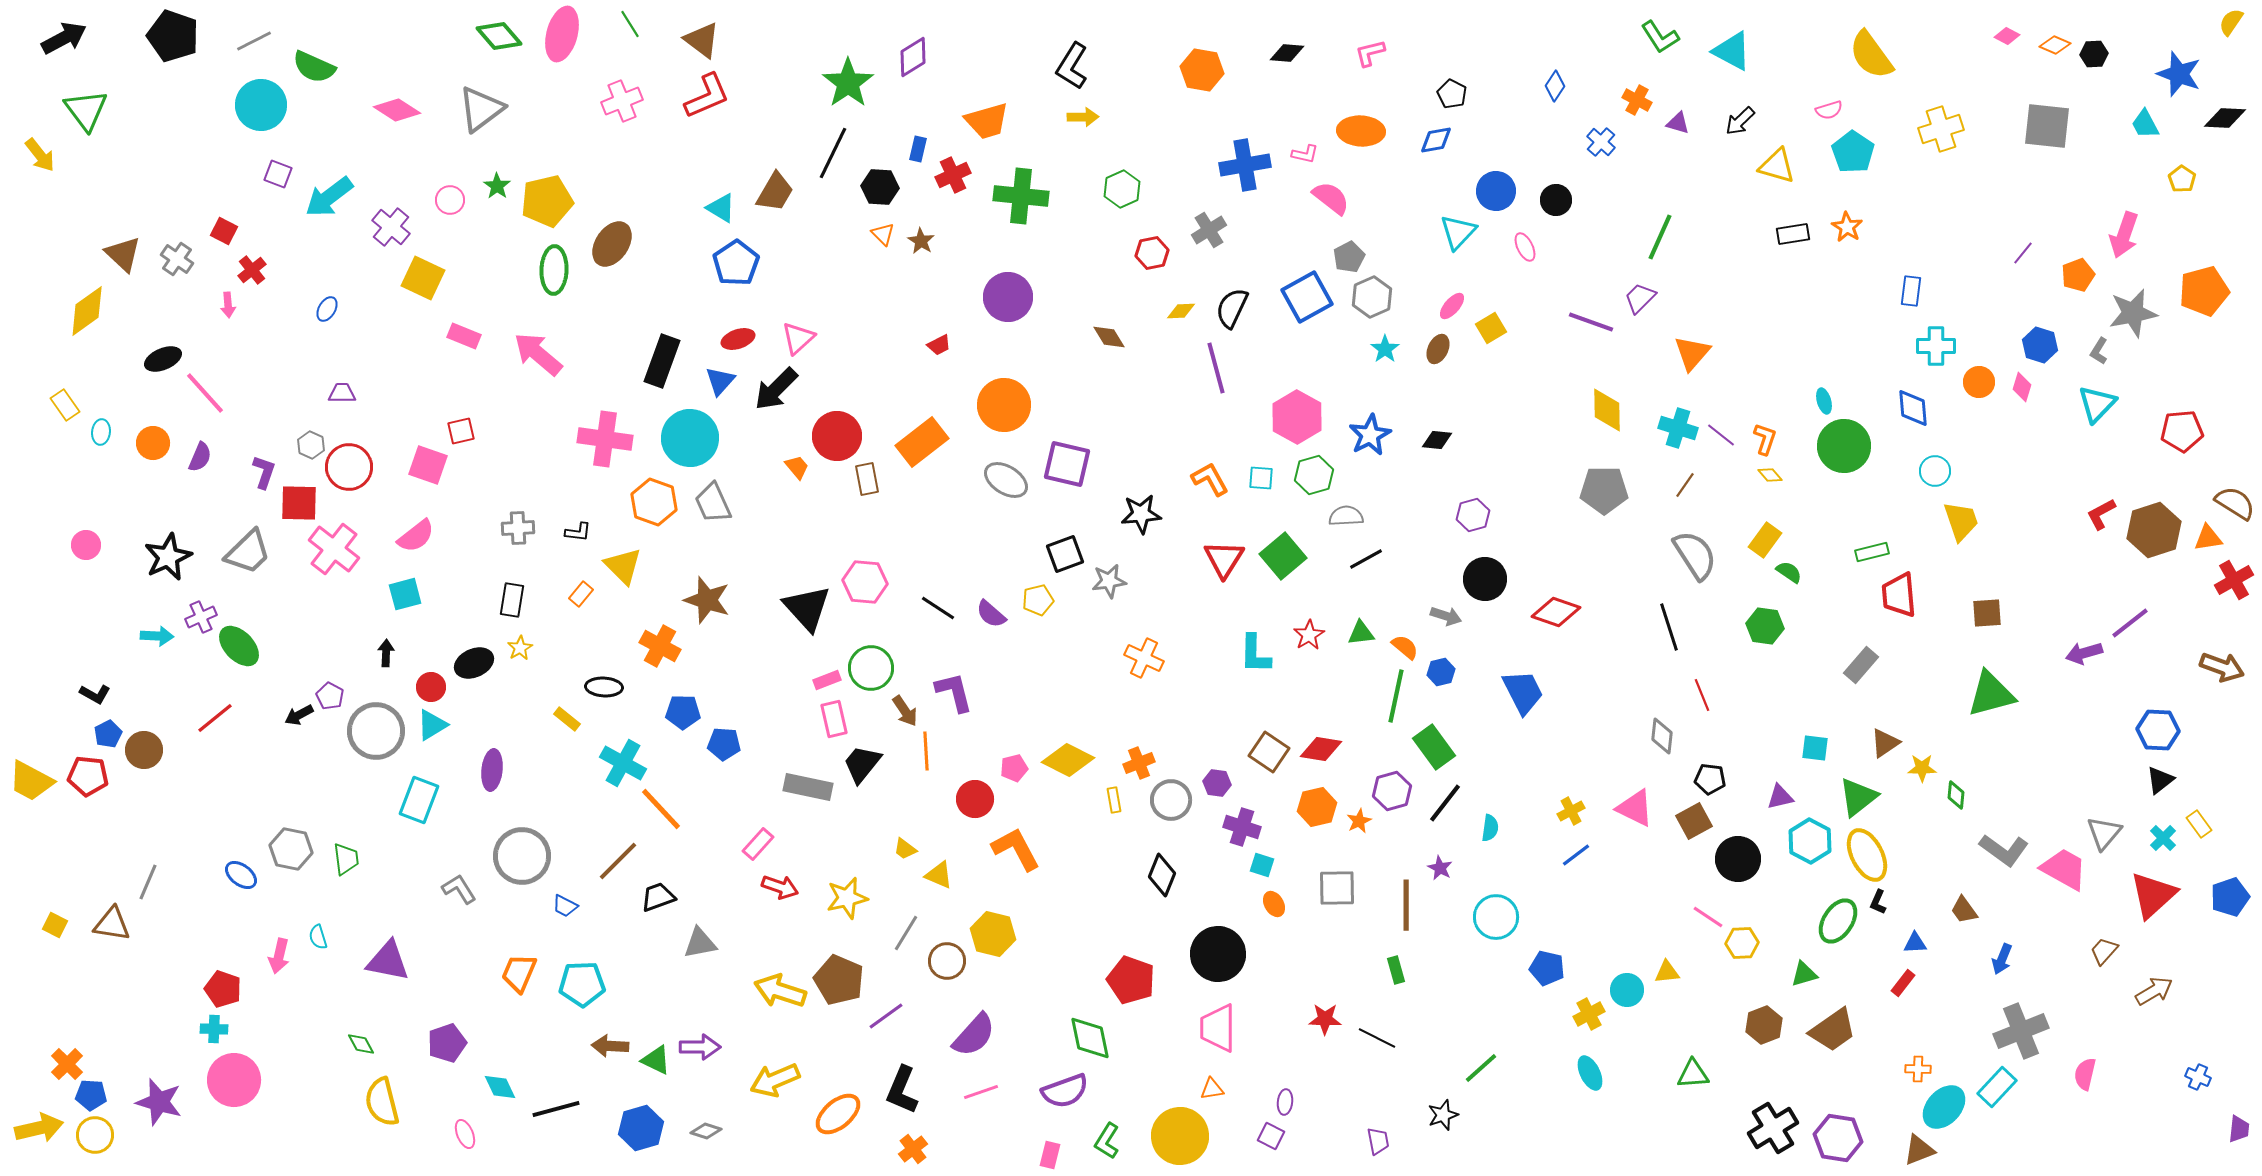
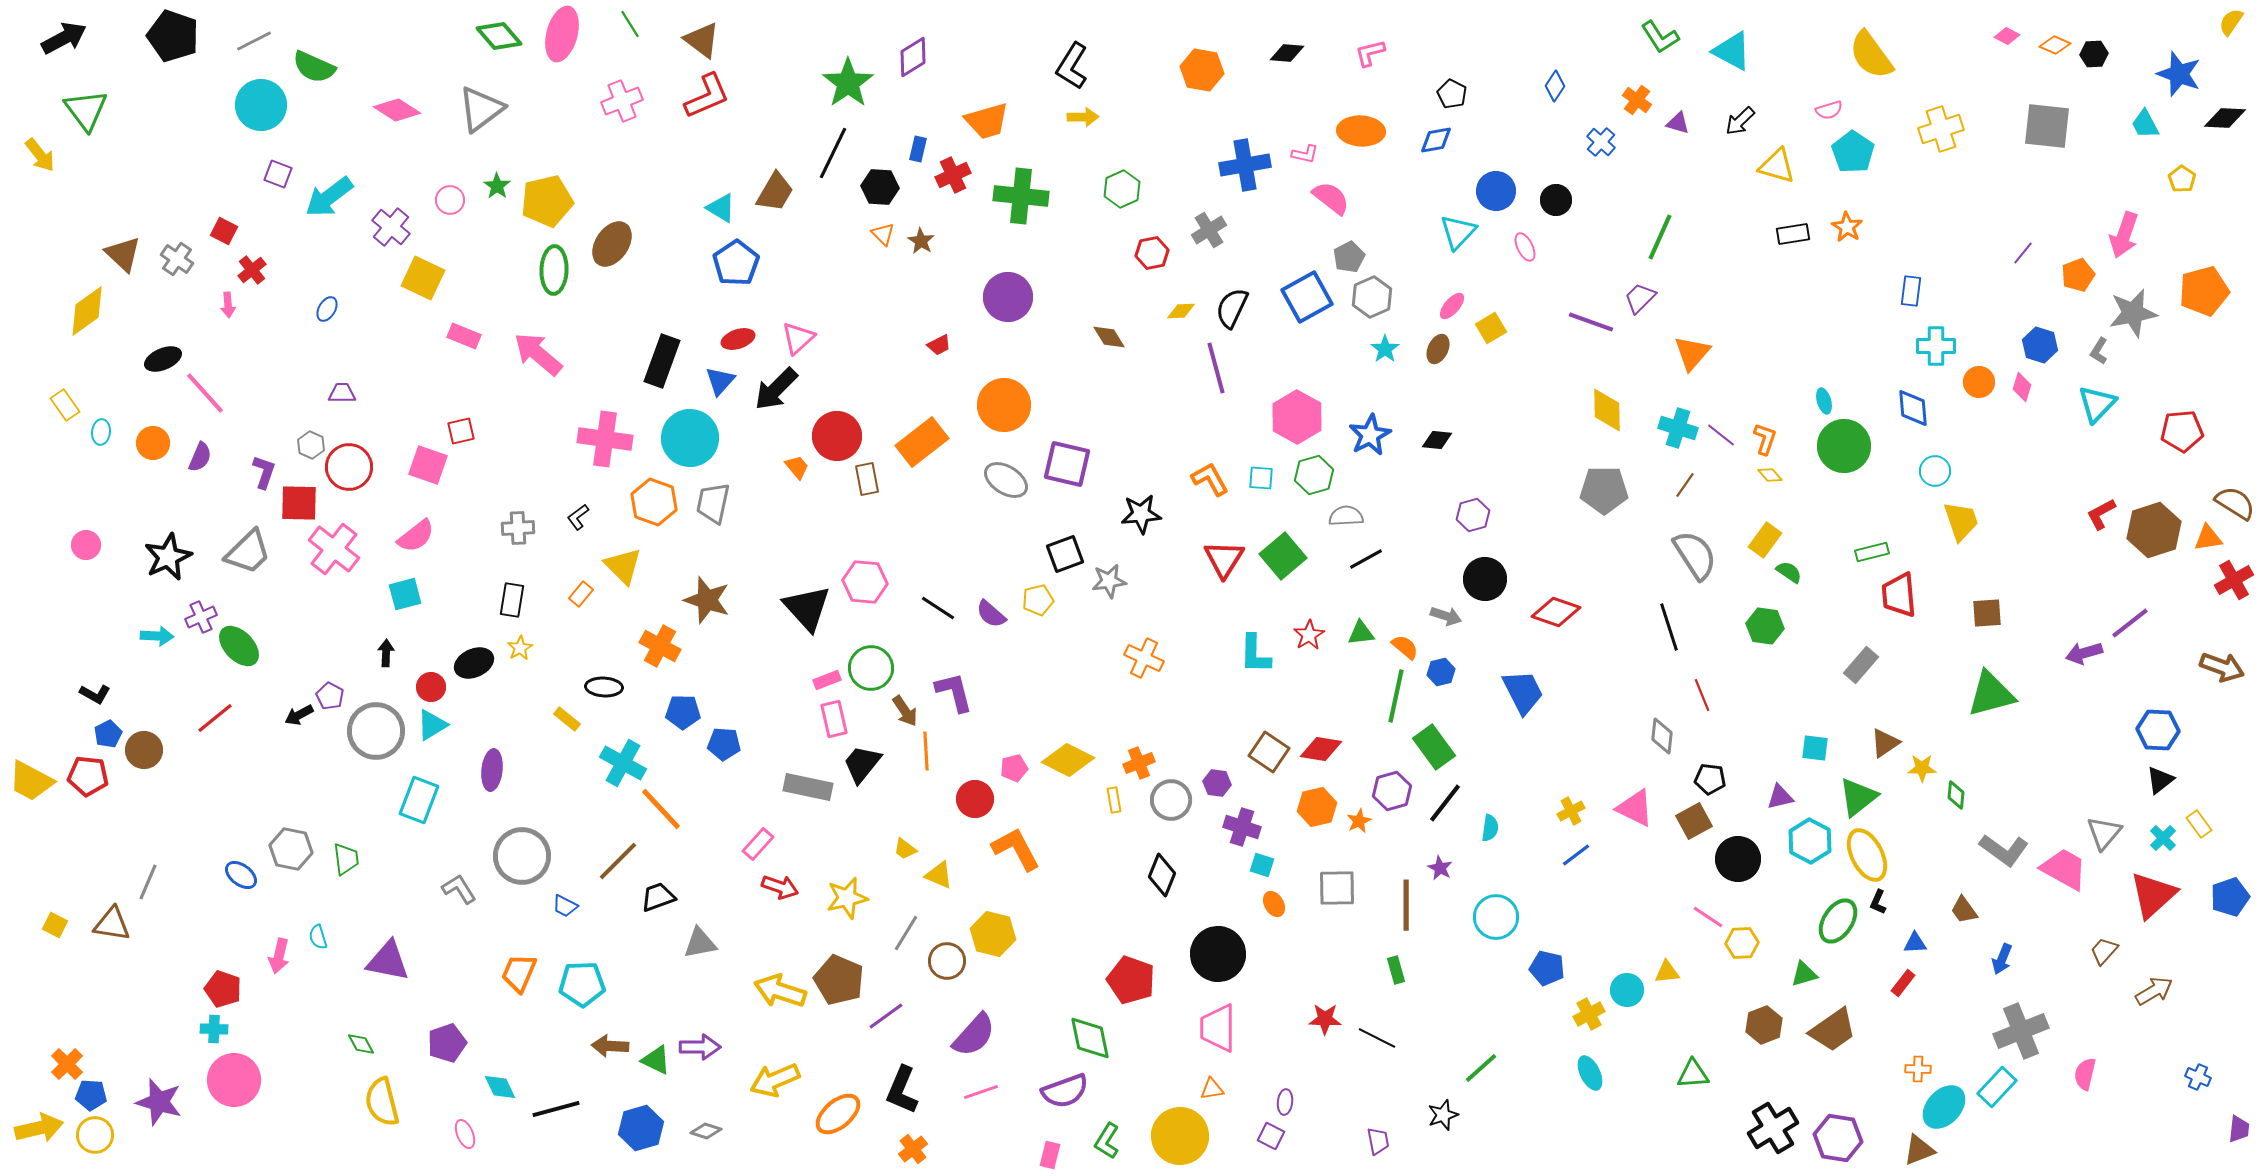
orange cross at (1637, 100): rotated 8 degrees clockwise
gray trapezoid at (713, 503): rotated 36 degrees clockwise
black L-shape at (578, 532): moved 15 px up; rotated 136 degrees clockwise
